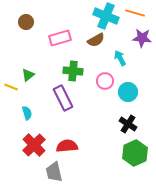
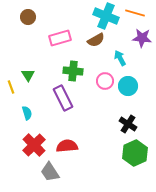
brown circle: moved 2 px right, 5 px up
green triangle: rotated 24 degrees counterclockwise
yellow line: rotated 48 degrees clockwise
cyan circle: moved 6 px up
gray trapezoid: moved 4 px left; rotated 20 degrees counterclockwise
